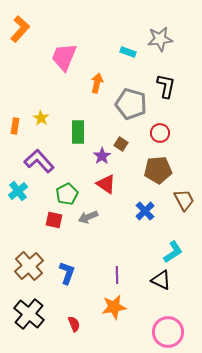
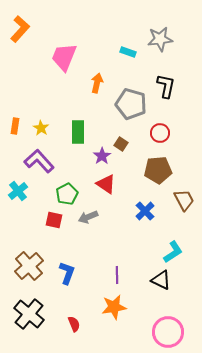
yellow star: moved 10 px down
